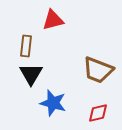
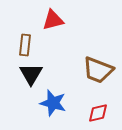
brown rectangle: moved 1 px left, 1 px up
